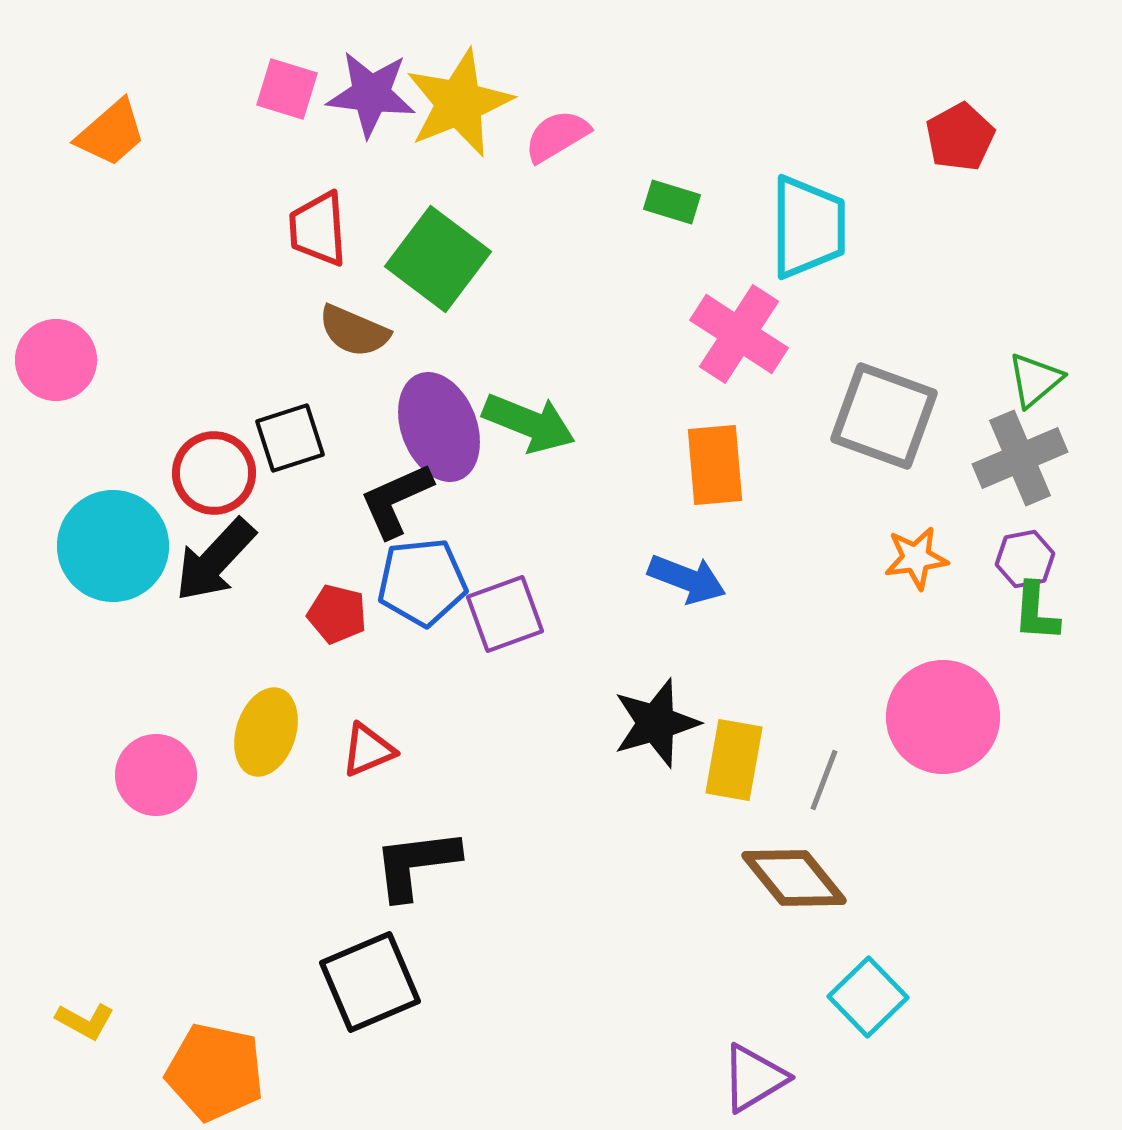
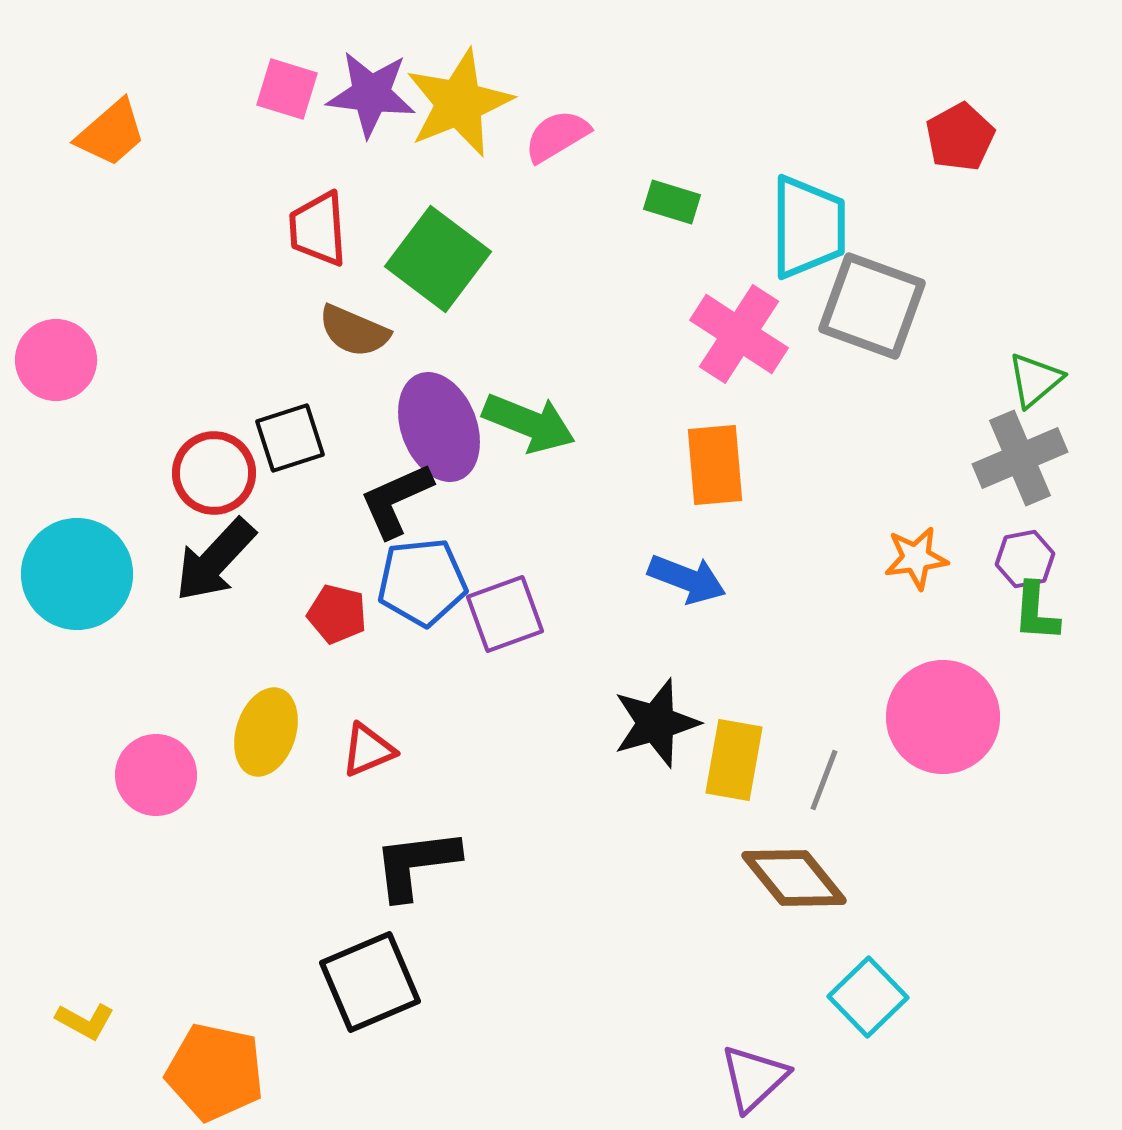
gray square at (884, 416): moved 12 px left, 110 px up
cyan circle at (113, 546): moved 36 px left, 28 px down
purple triangle at (754, 1078): rotated 12 degrees counterclockwise
